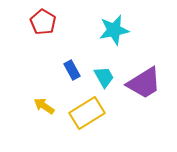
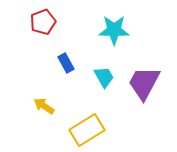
red pentagon: rotated 20 degrees clockwise
cyan star: rotated 12 degrees clockwise
blue rectangle: moved 6 px left, 7 px up
purple trapezoid: rotated 150 degrees clockwise
yellow rectangle: moved 17 px down
